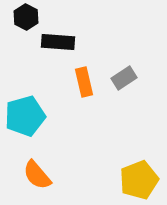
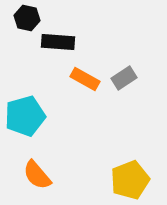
black hexagon: moved 1 px right, 1 px down; rotated 15 degrees counterclockwise
orange rectangle: moved 1 px right, 3 px up; rotated 48 degrees counterclockwise
yellow pentagon: moved 9 px left
